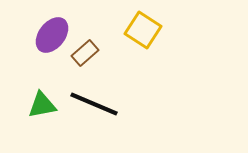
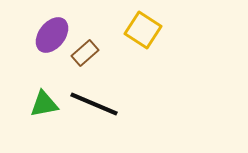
green triangle: moved 2 px right, 1 px up
